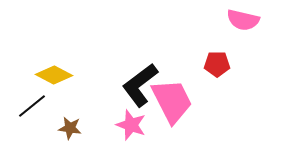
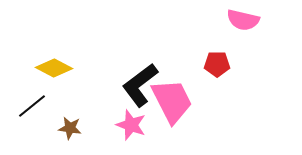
yellow diamond: moved 7 px up
